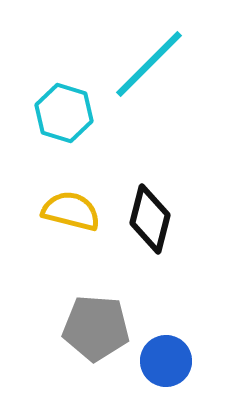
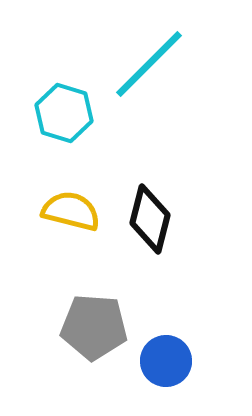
gray pentagon: moved 2 px left, 1 px up
